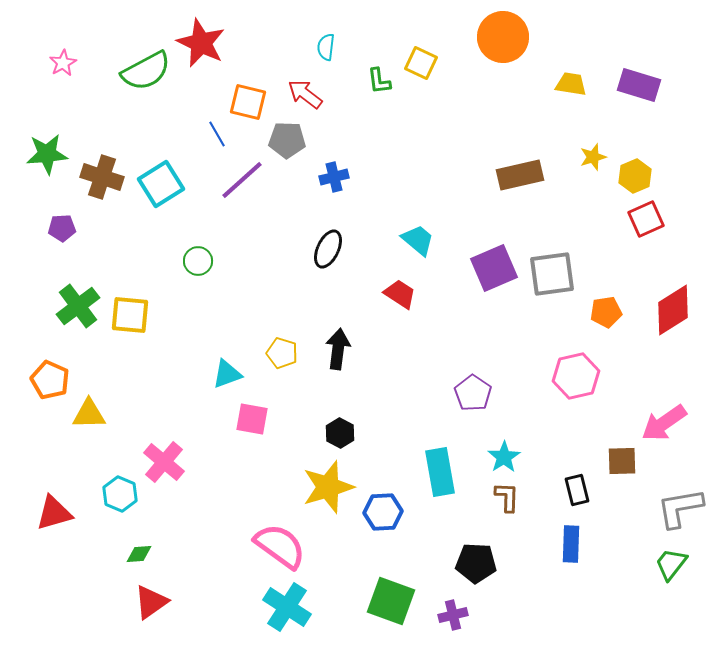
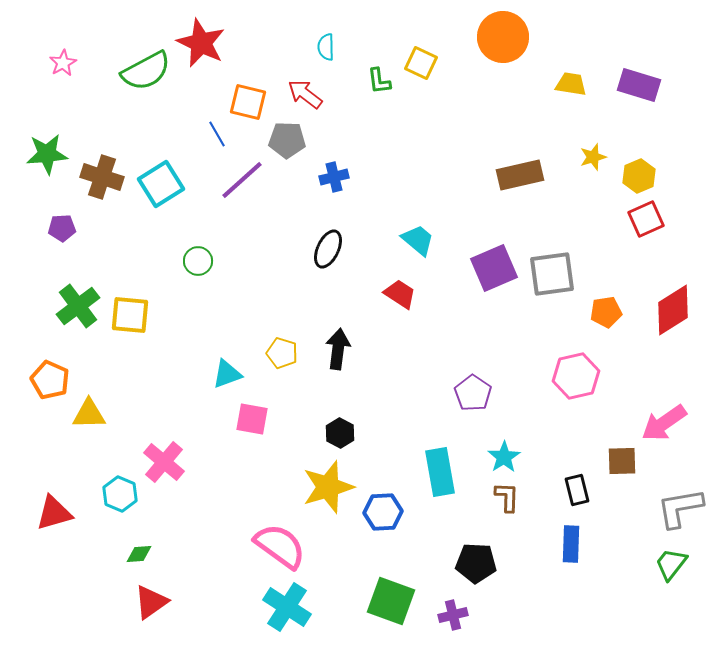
cyan semicircle at (326, 47): rotated 8 degrees counterclockwise
yellow hexagon at (635, 176): moved 4 px right
